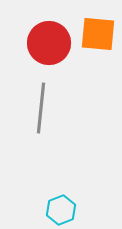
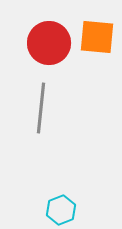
orange square: moved 1 px left, 3 px down
